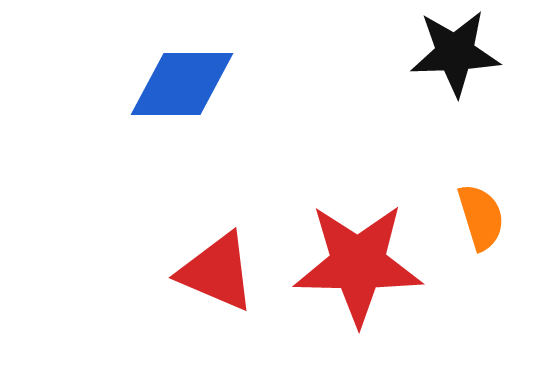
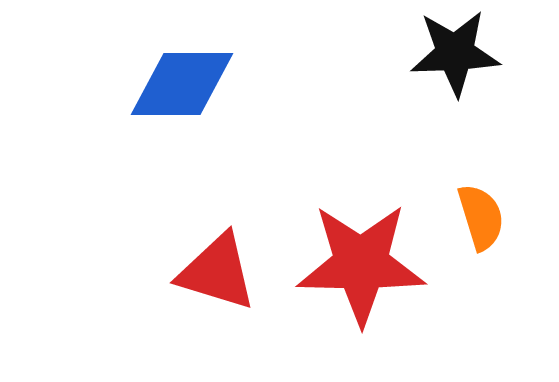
red star: moved 3 px right
red triangle: rotated 6 degrees counterclockwise
